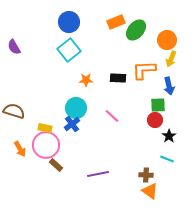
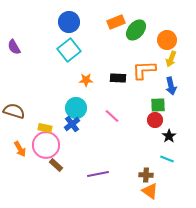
blue arrow: moved 2 px right
